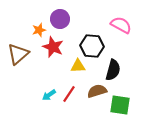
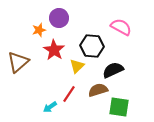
purple circle: moved 1 px left, 1 px up
pink semicircle: moved 2 px down
red star: moved 1 px right, 3 px down; rotated 10 degrees clockwise
brown triangle: moved 8 px down
yellow triangle: moved 1 px left; rotated 42 degrees counterclockwise
black semicircle: rotated 130 degrees counterclockwise
brown semicircle: moved 1 px right, 1 px up
cyan arrow: moved 1 px right, 12 px down
green square: moved 1 px left, 2 px down
